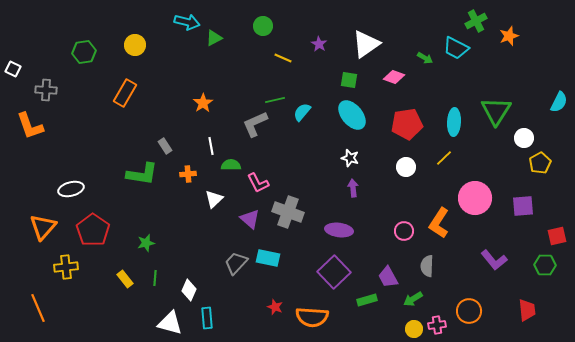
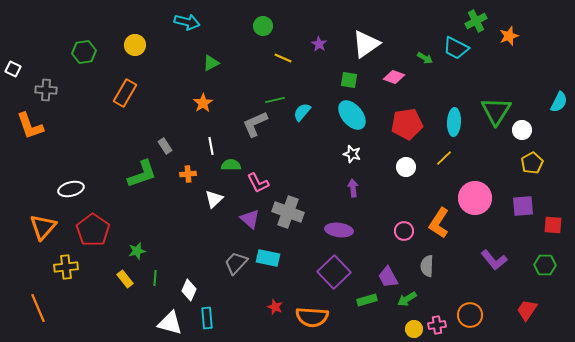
green triangle at (214, 38): moved 3 px left, 25 px down
white circle at (524, 138): moved 2 px left, 8 px up
white star at (350, 158): moved 2 px right, 4 px up
yellow pentagon at (540, 163): moved 8 px left
green L-shape at (142, 174): rotated 28 degrees counterclockwise
red square at (557, 236): moved 4 px left, 11 px up; rotated 18 degrees clockwise
green star at (146, 243): moved 9 px left, 8 px down
green arrow at (413, 299): moved 6 px left
red trapezoid at (527, 310): rotated 140 degrees counterclockwise
orange circle at (469, 311): moved 1 px right, 4 px down
